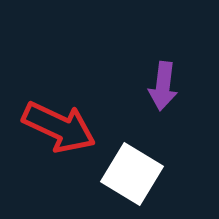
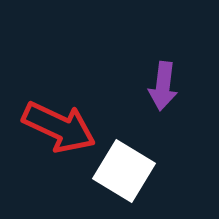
white square: moved 8 px left, 3 px up
